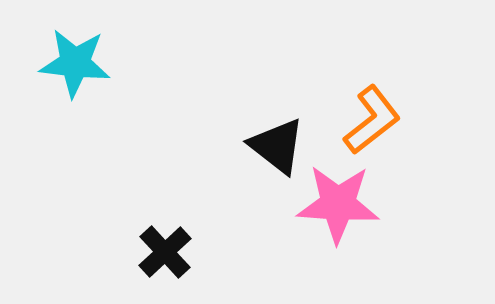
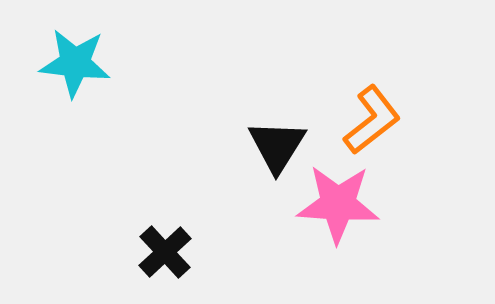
black triangle: rotated 24 degrees clockwise
